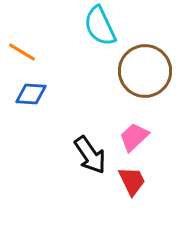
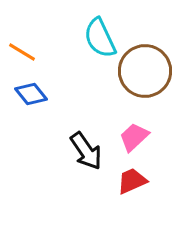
cyan semicircle: moved 12 px down
blue diamond: rotated 48 degrees clockwise
black arrow: moved 4 px left, 4 px up
red trapezoid: rotated 88 degrees counterclockwise
